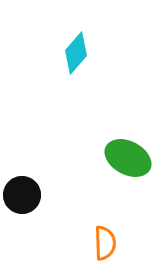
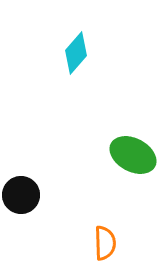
green ellipse: moved 5 px right, 3 px up
black circle: moved 1 px left
